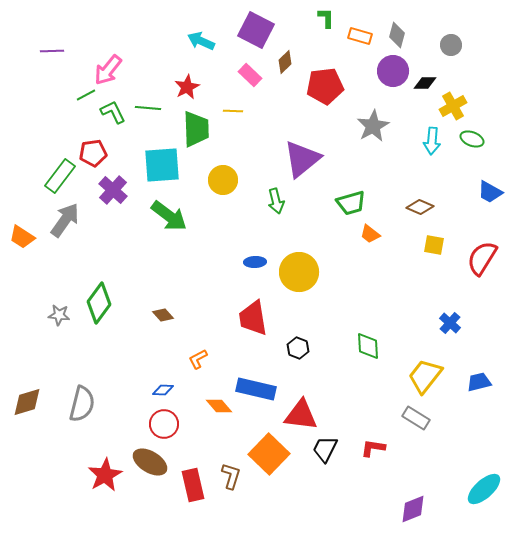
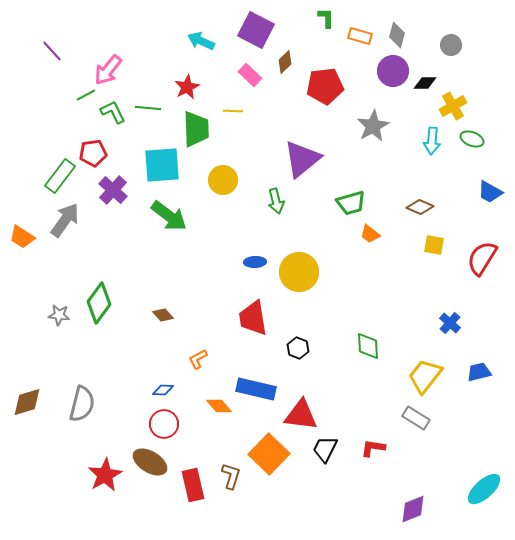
purple line at (52, 51): rotated 50 degrees clockwise
blue trapezoid at (479, 382): moved 10 px up
